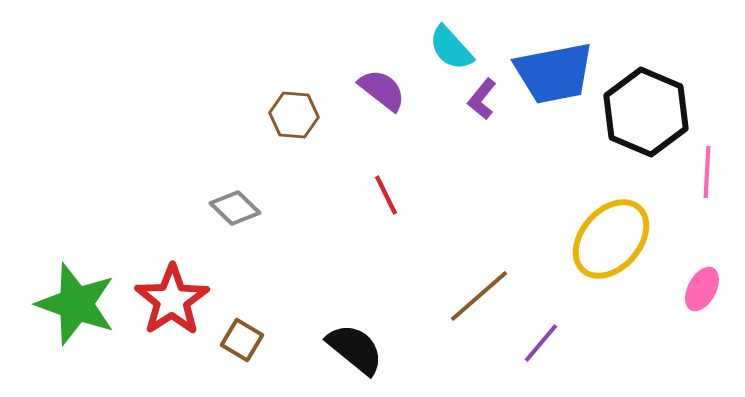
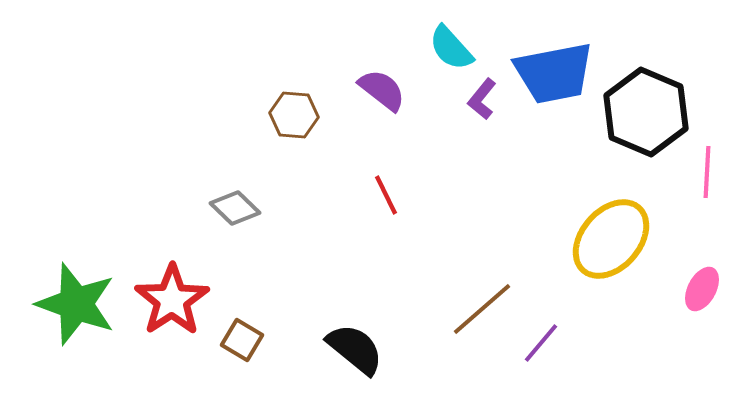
brown line: moved 3 px right, 13 px down
